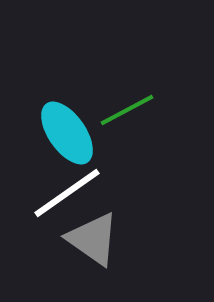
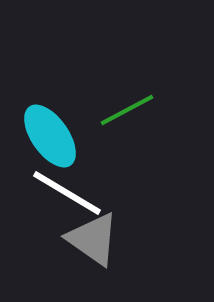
cyan ellipse: moved 17 px left, 3 px down
white line: rotated 66 degrees clockwise
